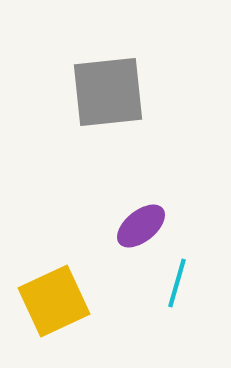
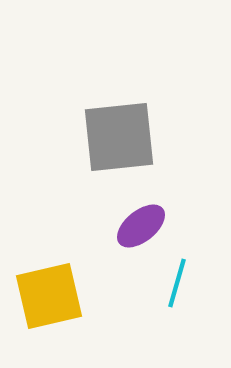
gray square: moved 11 px right, 45 px down
yellow square: moved 5 px left, 5 px up; rotated 12 degrees clockwise
